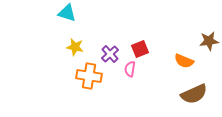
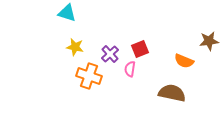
orange cross: rotated 10 degrees clockwise
brown semicircle: moved 22 px left, 1 px up; rotated 144 degrees counterclockwise
